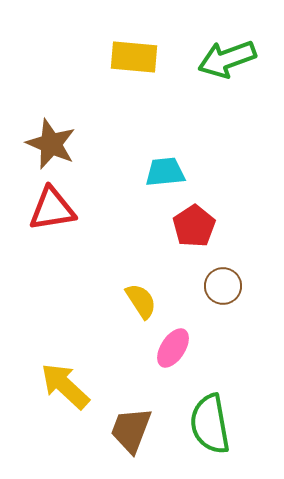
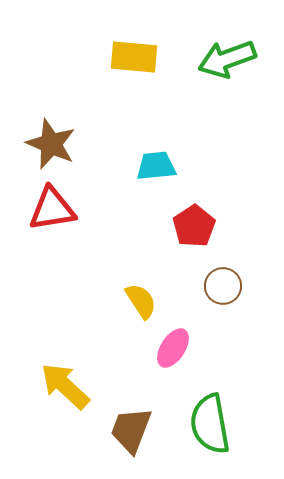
cyan trapezoid: moved 9 px left, 6 px up
